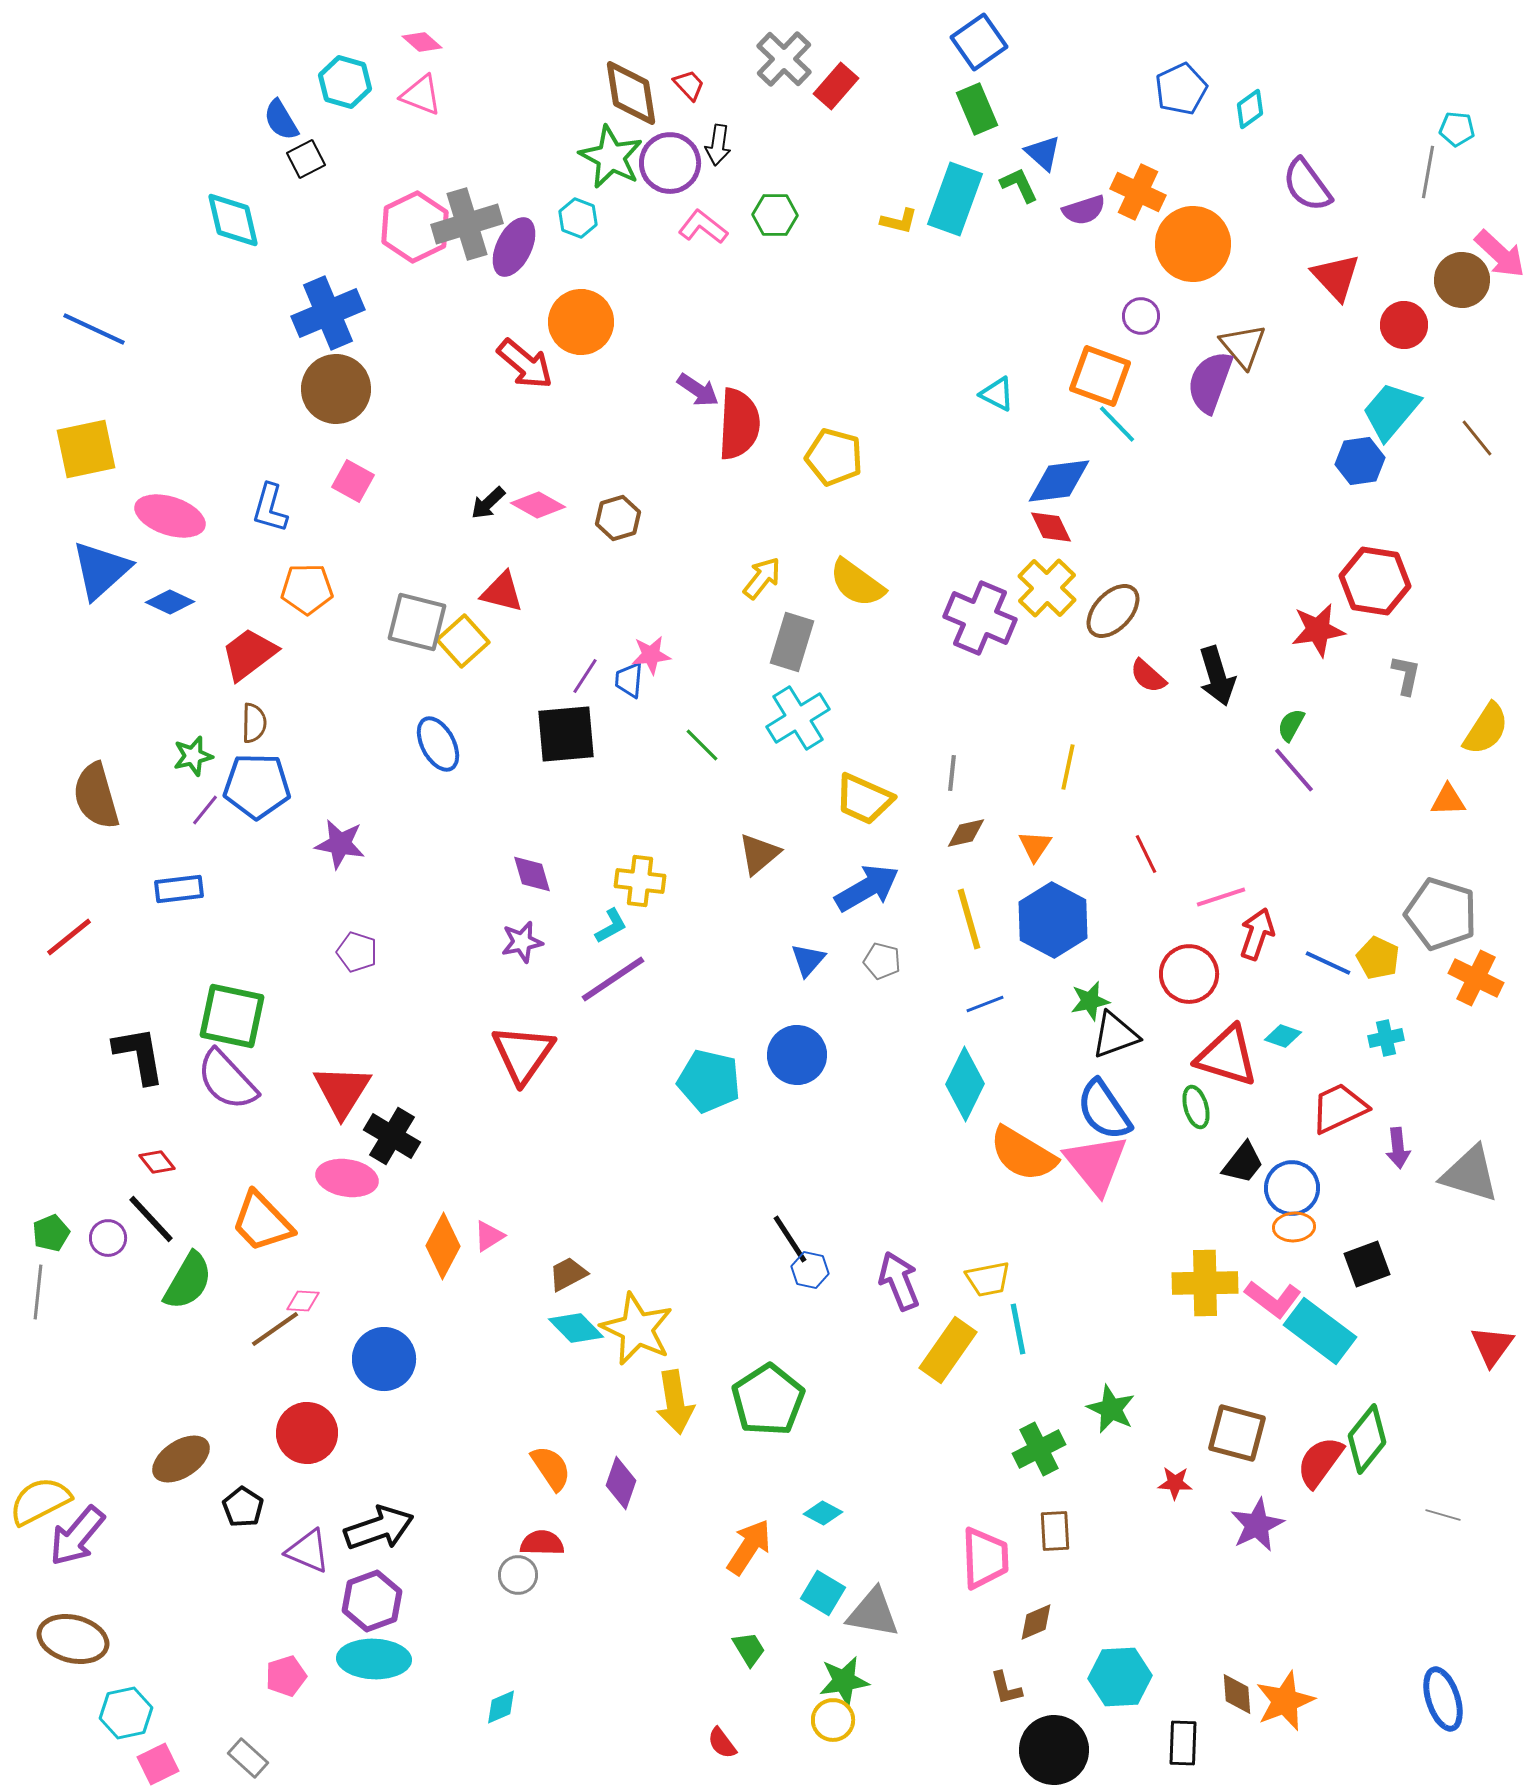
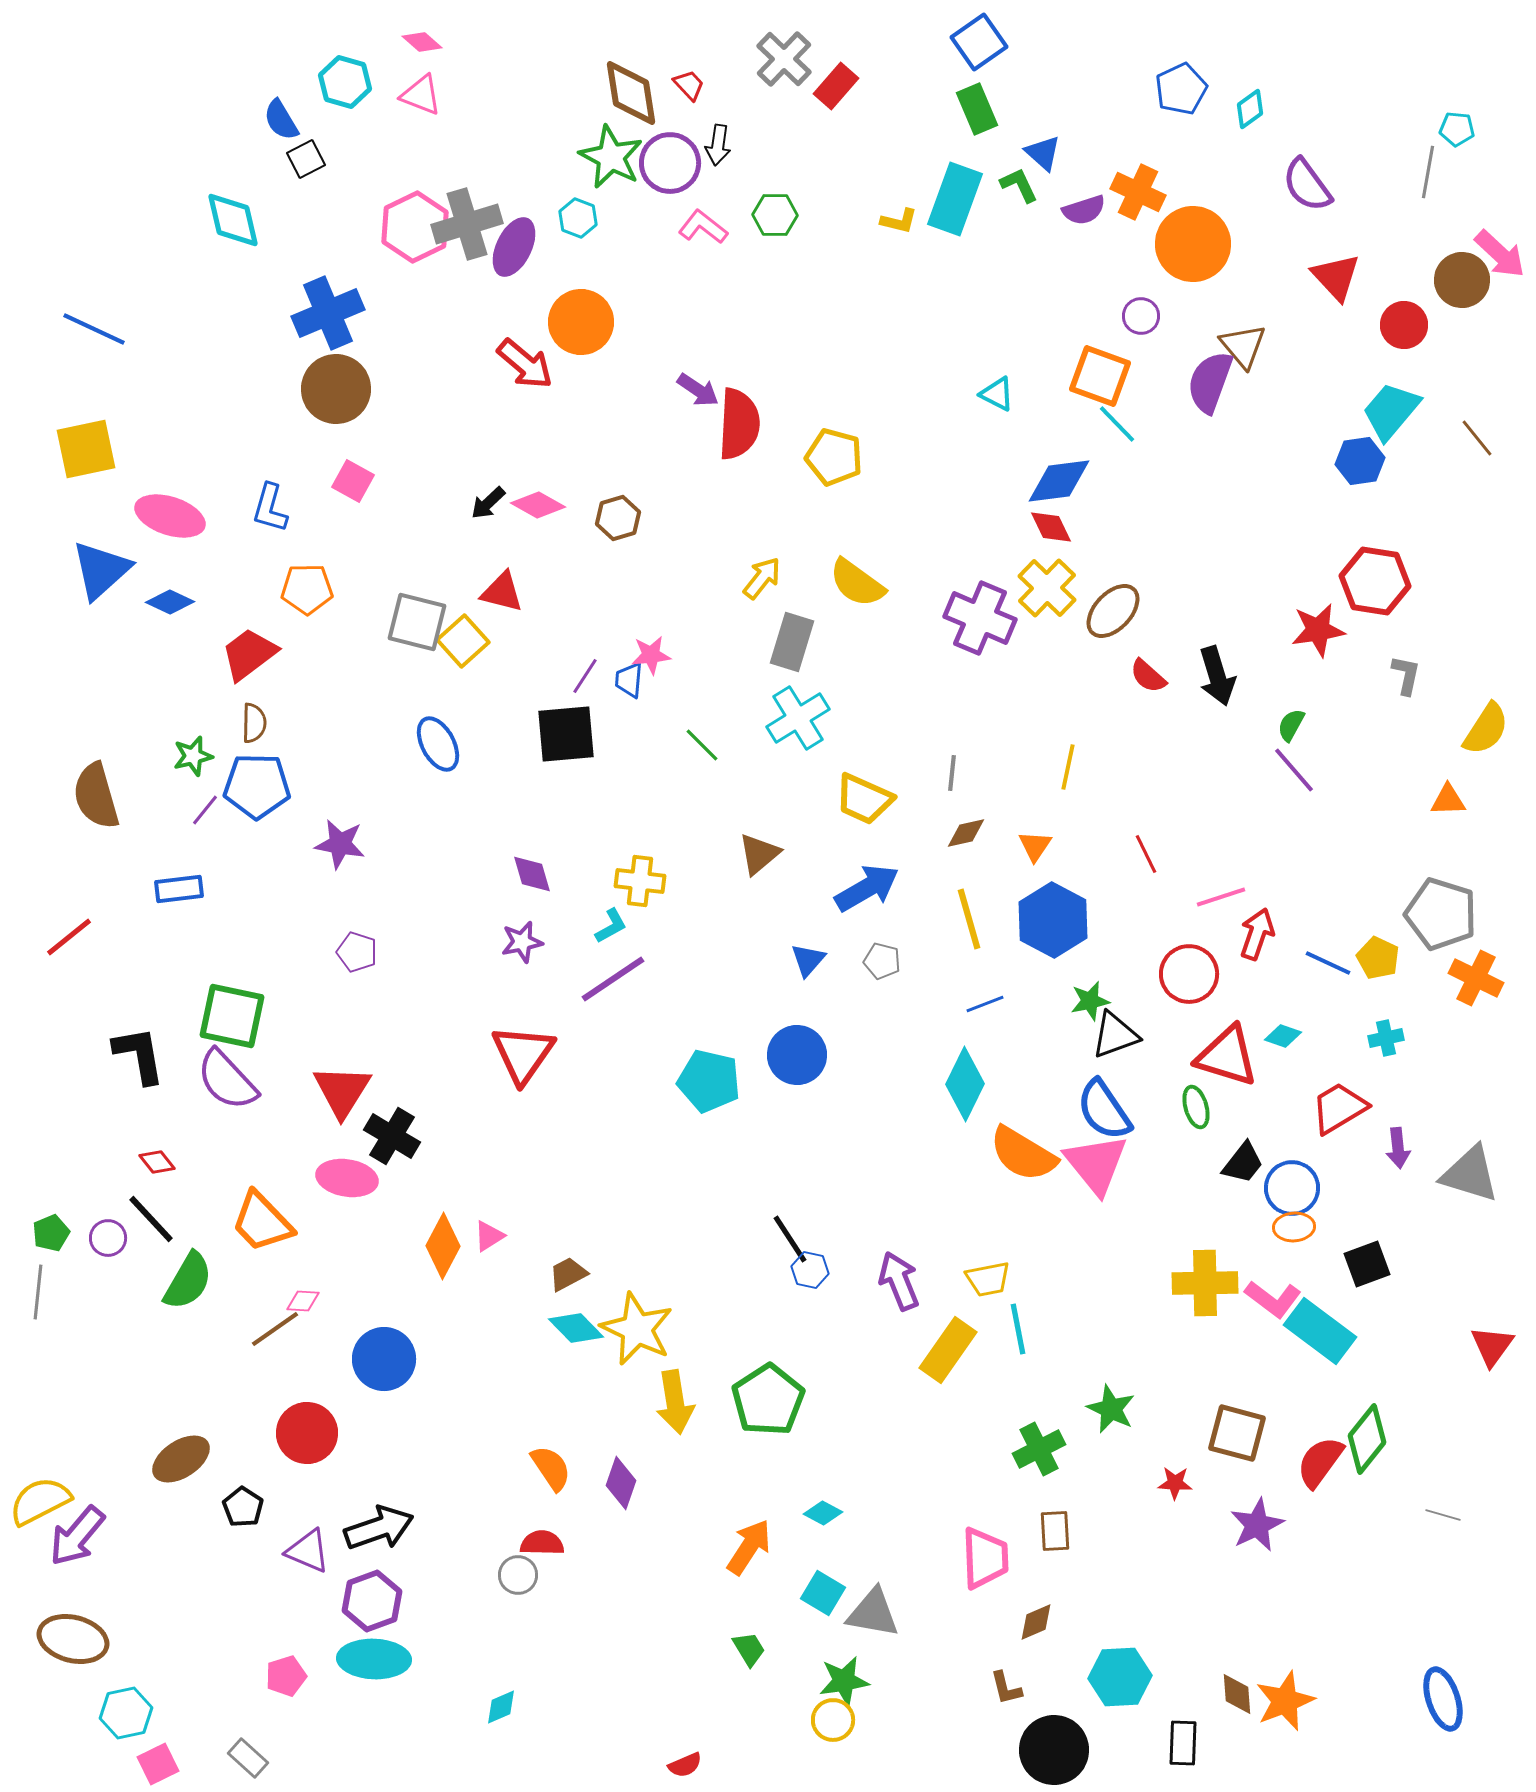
red trapezoid at (1339, 1108): rotated 6 degrees counterclockwise
red semicircle at (722, 1743): moved 37 px left, 22 px down; rotated 76 degrees counterclockwise
